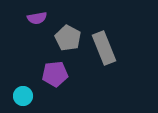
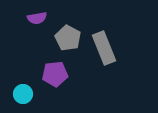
cyan circle: moved 2 px up
